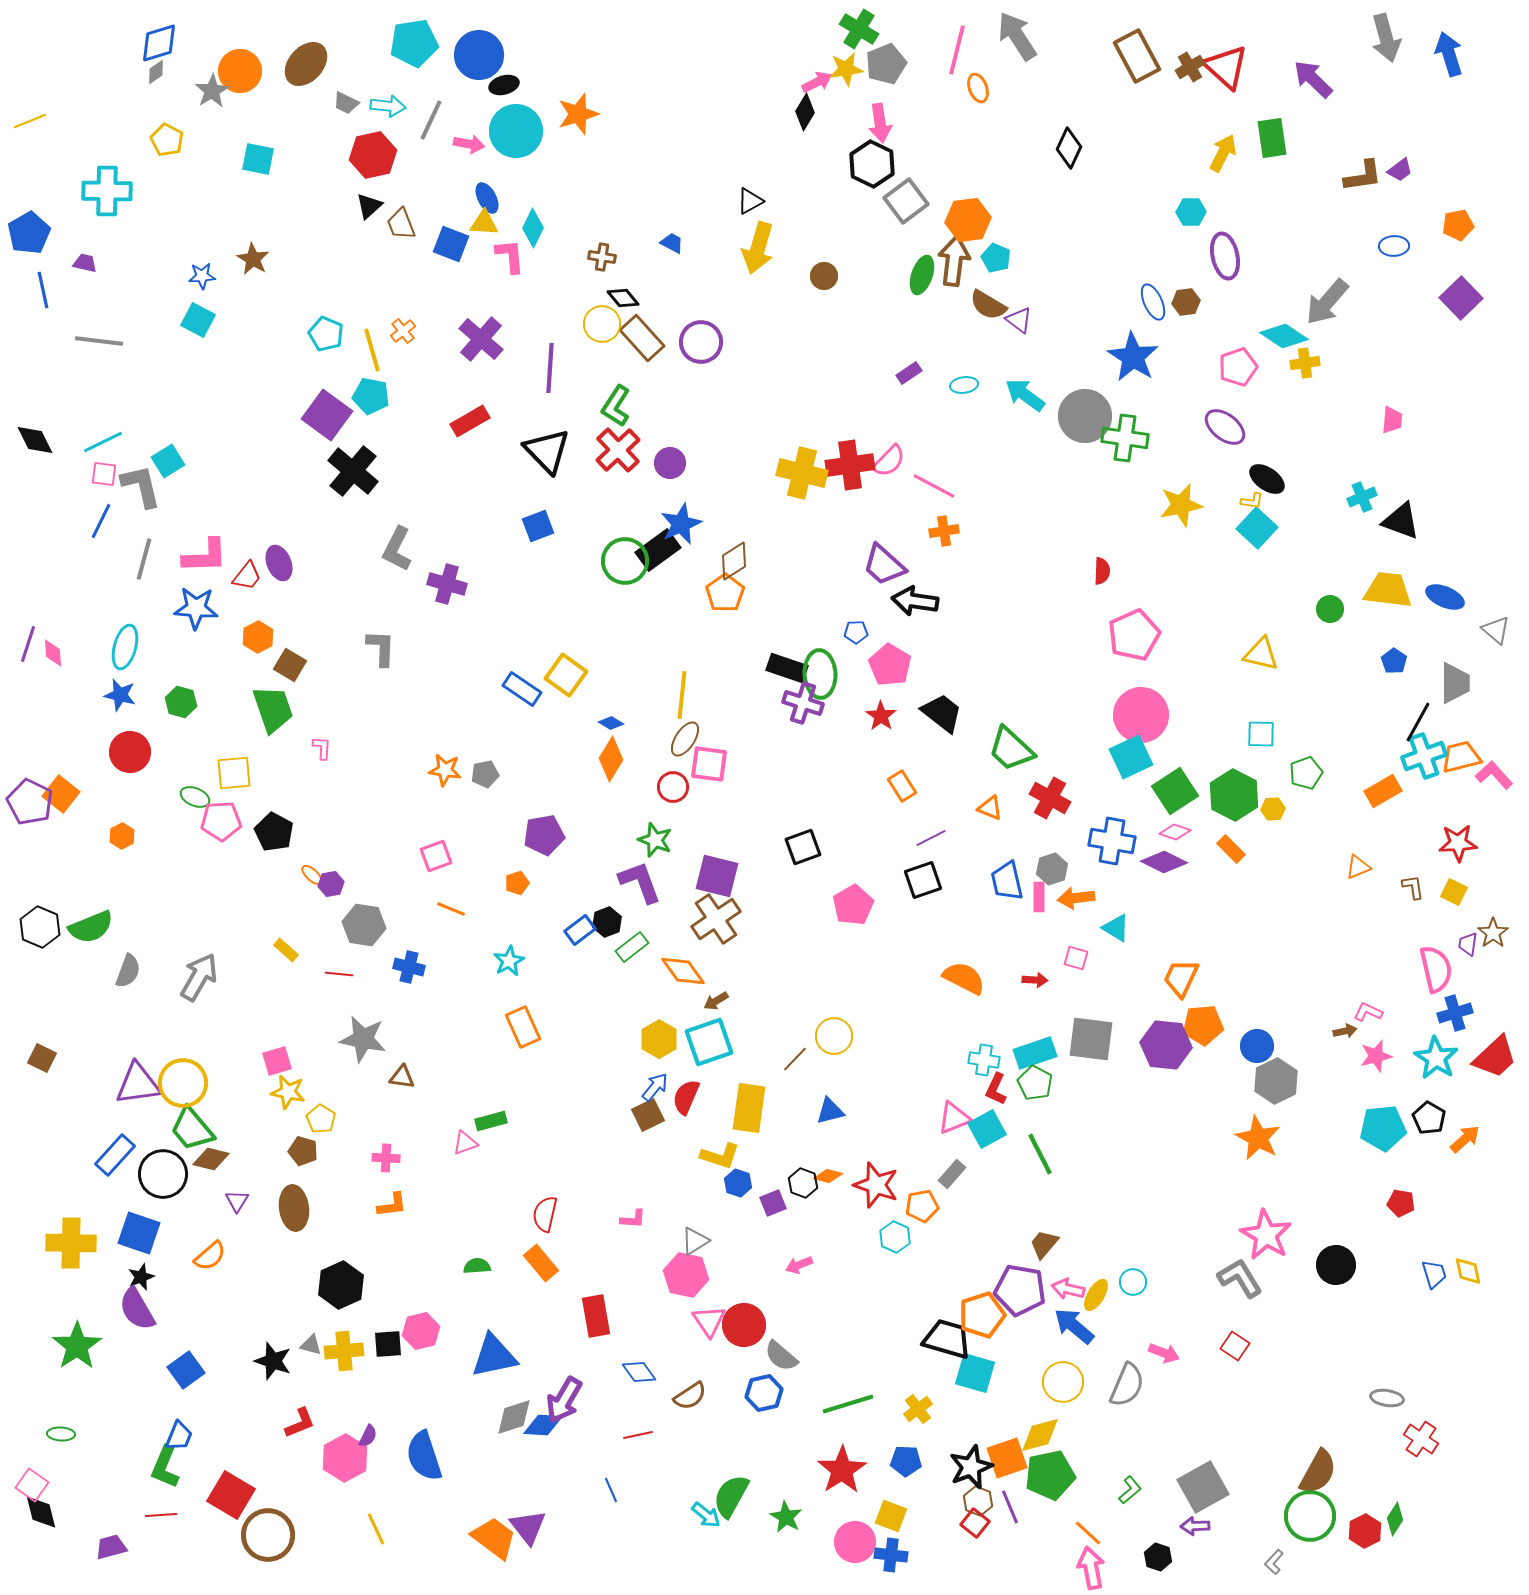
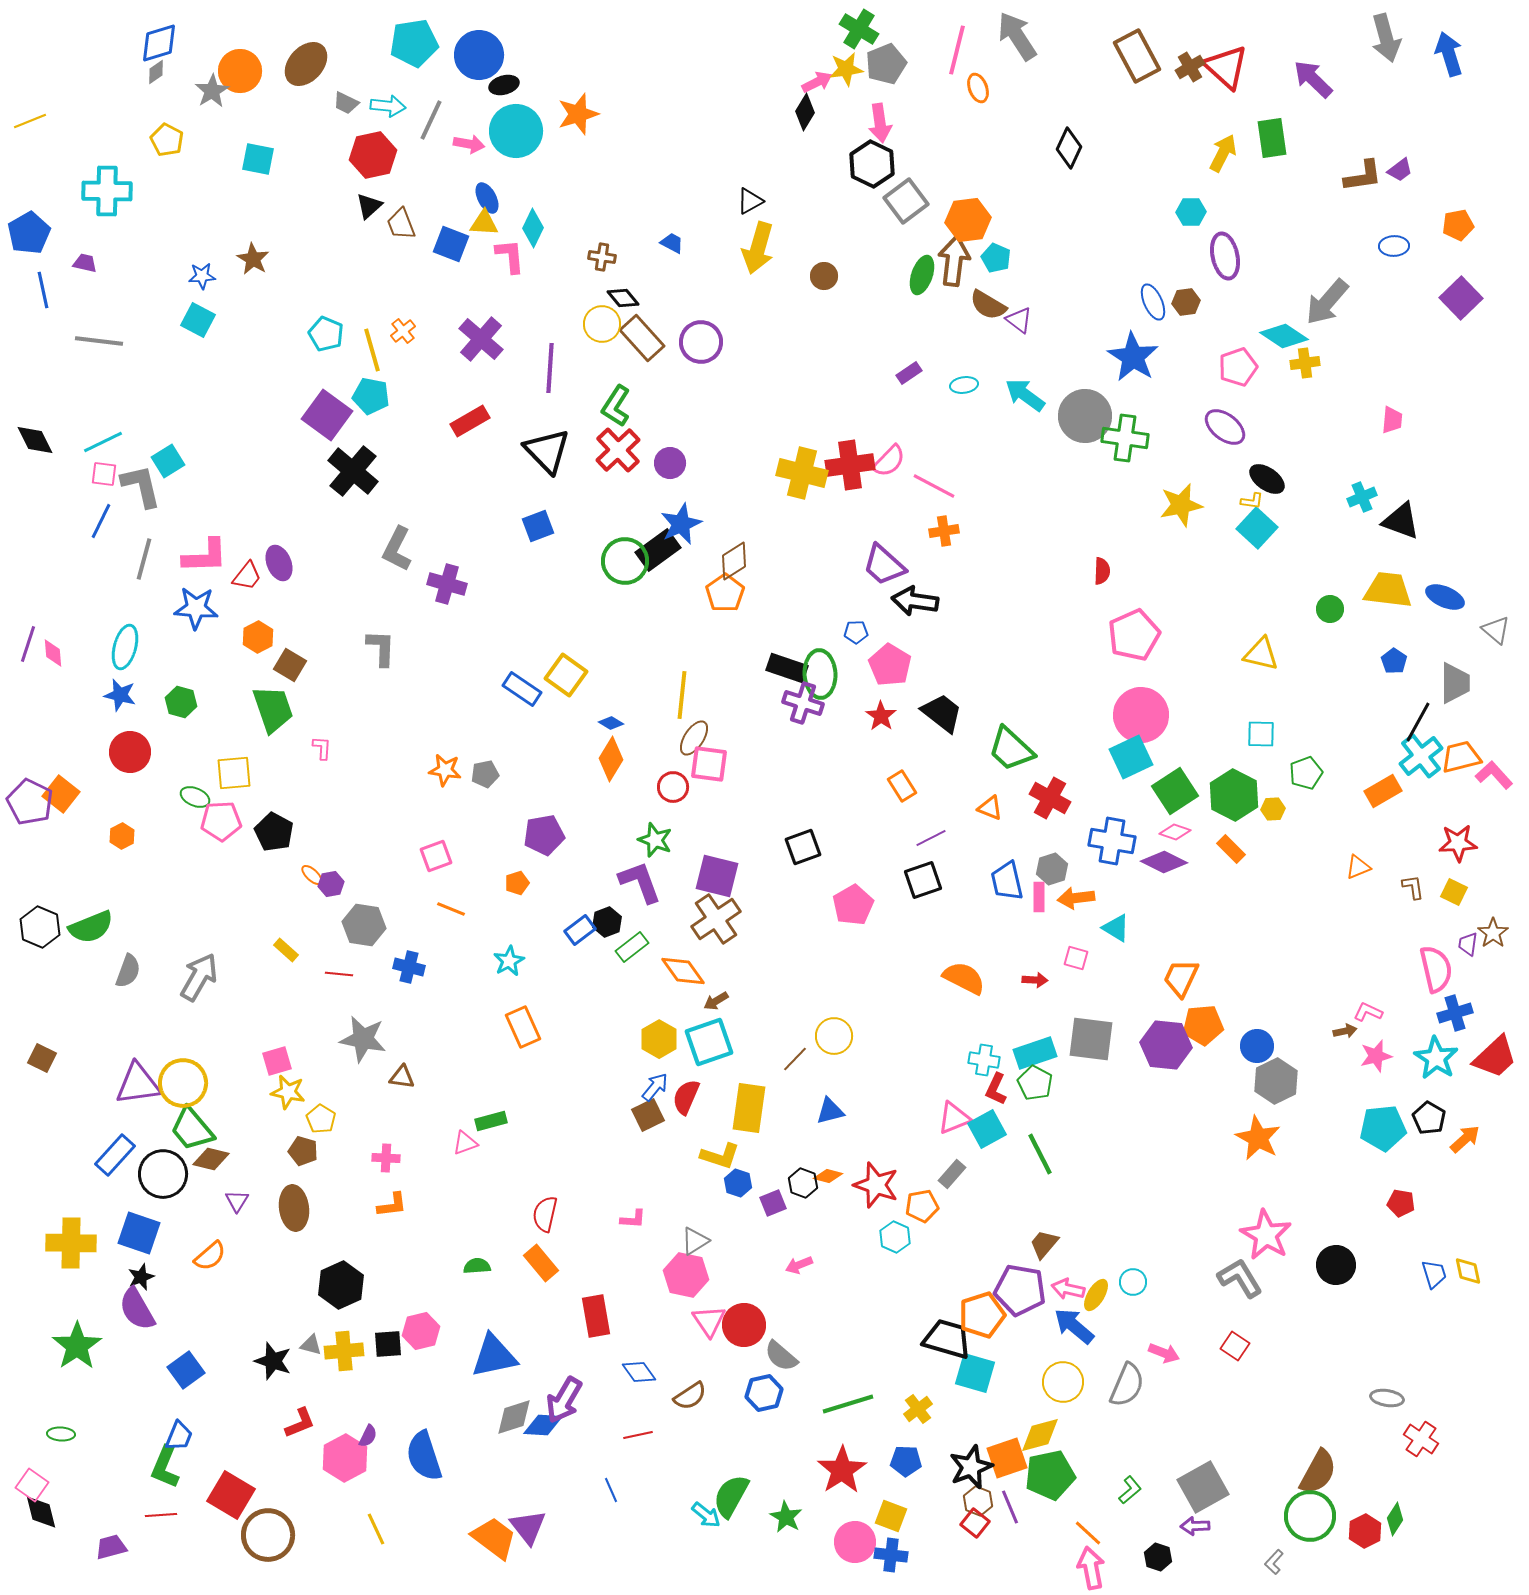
brown ellipse at (685, 739): moved 9 px right, 1 px up
cyan cross at (1424, 756): moved 3 px left; rotated 18 degrees counterclockwise
